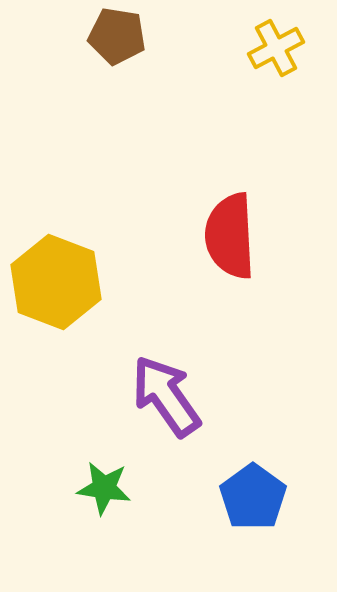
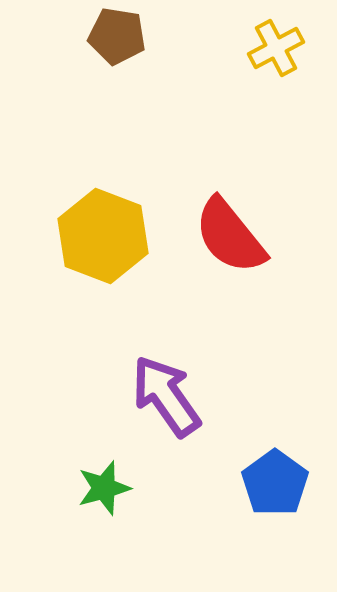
red semicircle: rotated 36 degrees counterclockwise
yellow hexagon: moved 47 px right, 46 px up
green star: rotated 24 degrees counterclockwise
blue pentagon: moved 22 px right, 14 px up
